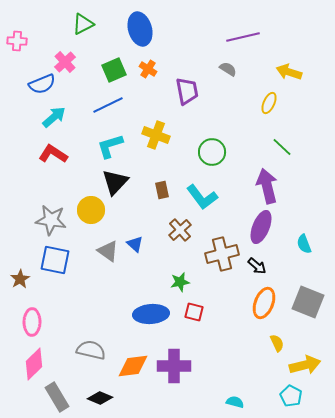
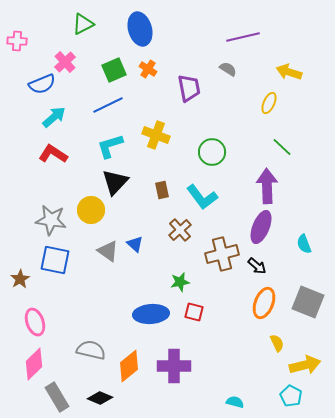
purple trapezoid at (187, 91): moved 2 px right, 3 px up
purple arrow at (267, 186): rotated 12 degrees clockwise
pink ellipse at (32, 322): moved 3 px right; rotated 20 degrees counterclockwise
orange diamond at (133, 366): moved 4 px left; rotated 32 degrees counterclockwise
